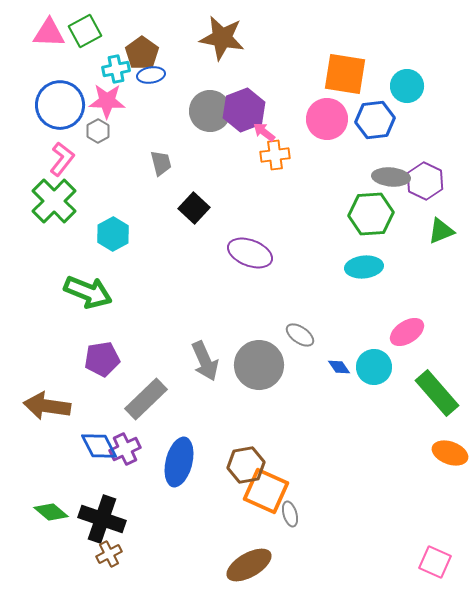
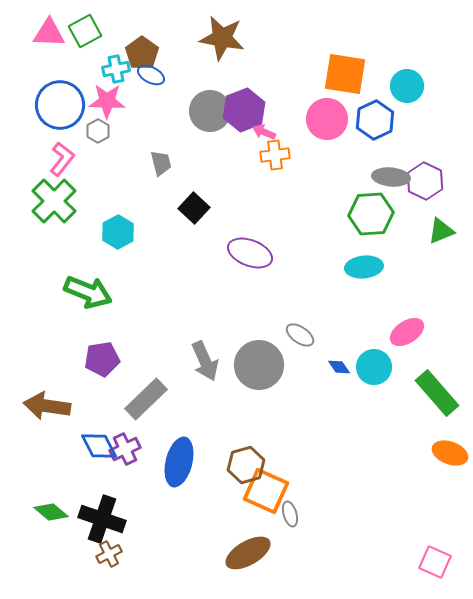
blue ellipse at (151, 75): rotated 36 degrees clockwise
blue hexagon at (375, 120): rotated 18 degrees counterclockwise
pink arrow at (264, 132): rotated 15 degrees counterclockwise
cyan hexagon at (113, 234): moved 5 px right, 2 px up
brown hexagon at (246, 465): rotated 6 degrees counterclockwise
brown ellipse at (249, 565): moved 1 px left, 12 px up
